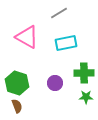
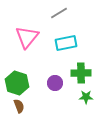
pink triangle: rotated 40 degrees clockwise
green cross: moved 3 px left
brown semicircle: moved 2 px right
